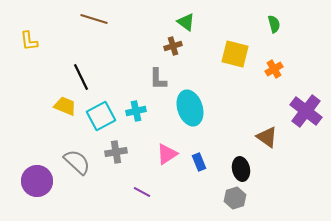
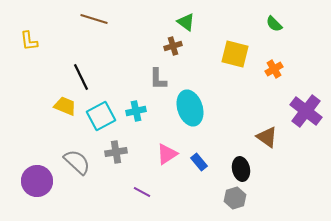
green semicircle: rotated 150 degrees clockwise
blue rectangle: rotated 18 degrees counterclockwise
